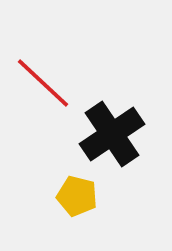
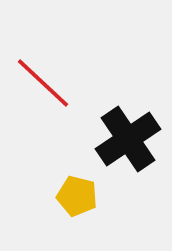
black cross: moved 16 px right, 5 px down
